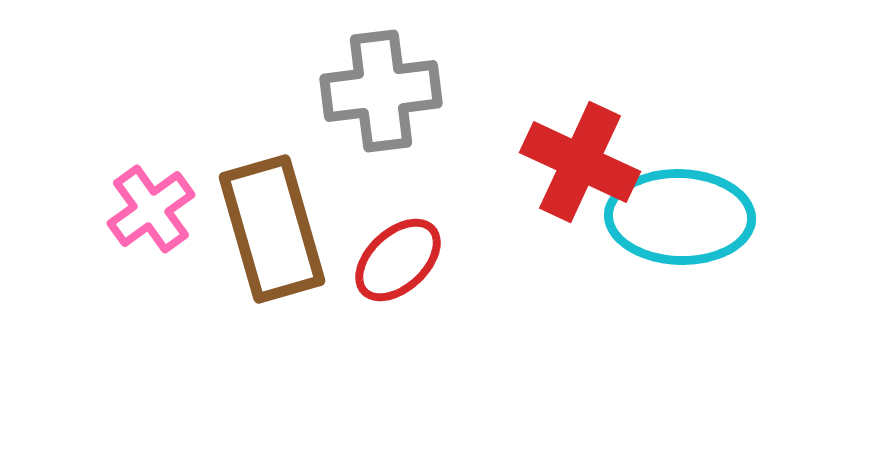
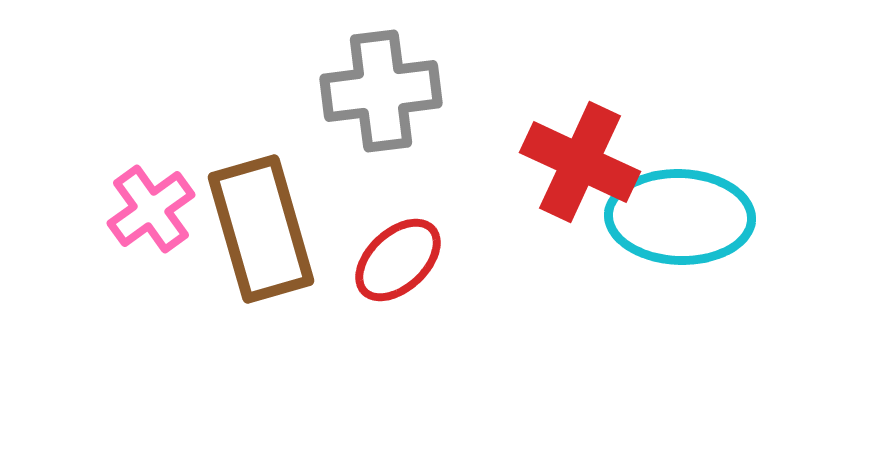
brown rectangle: moved 11 px left
